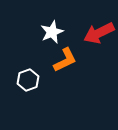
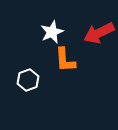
orange L-shape: rotated 112 degrees clockwise
